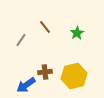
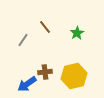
gray line: moved 2 px right
blue arrow: moved 1 px right, 1 px up
